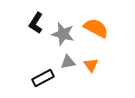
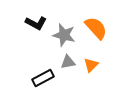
black L-shape: rotated 95 degrees counterclockwise
orange semicircle: rotated 20 degrees clockwise
gray star: moved 1 px right, 1 px down
orange triangle: rotated 21 degrees clockwise
